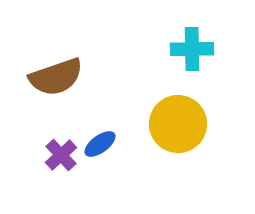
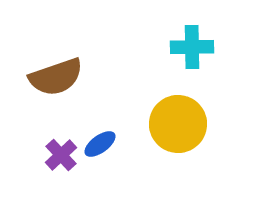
cyan cross: moved 2 px up
